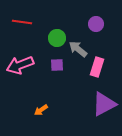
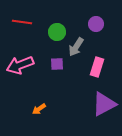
green circle: moved 6 px up
gray arrow: moved 2 px left, 2 px up; rotated 96 degrees counterclockwise
purple square: moved 1 px up
orange arrow: moved 2 px left, 1 px up
